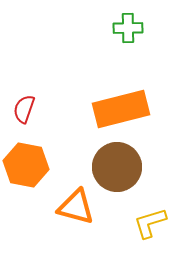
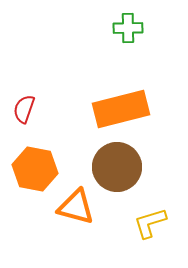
orange hexagon: moved 9 px right, 4 px down
